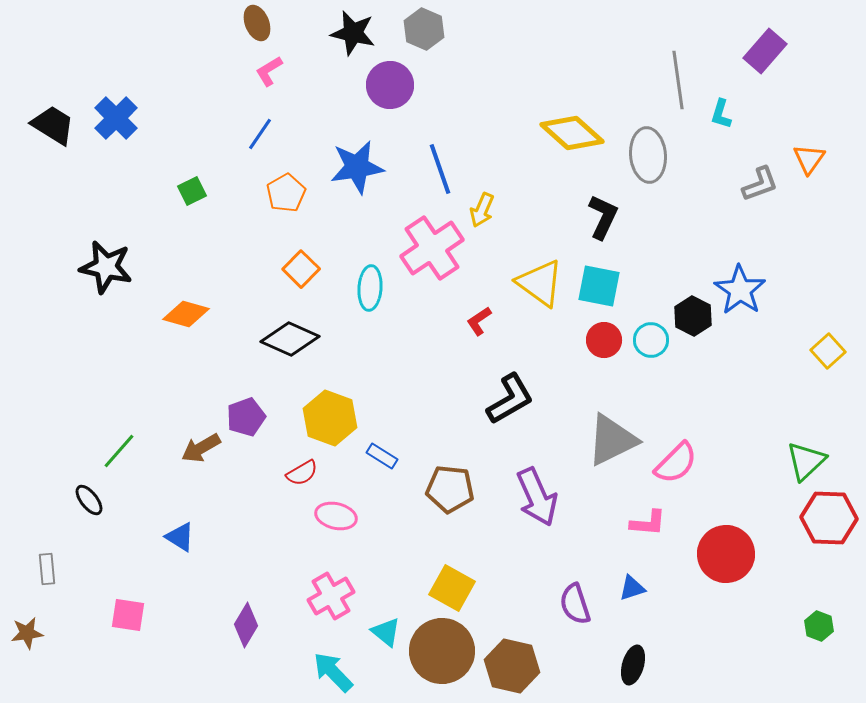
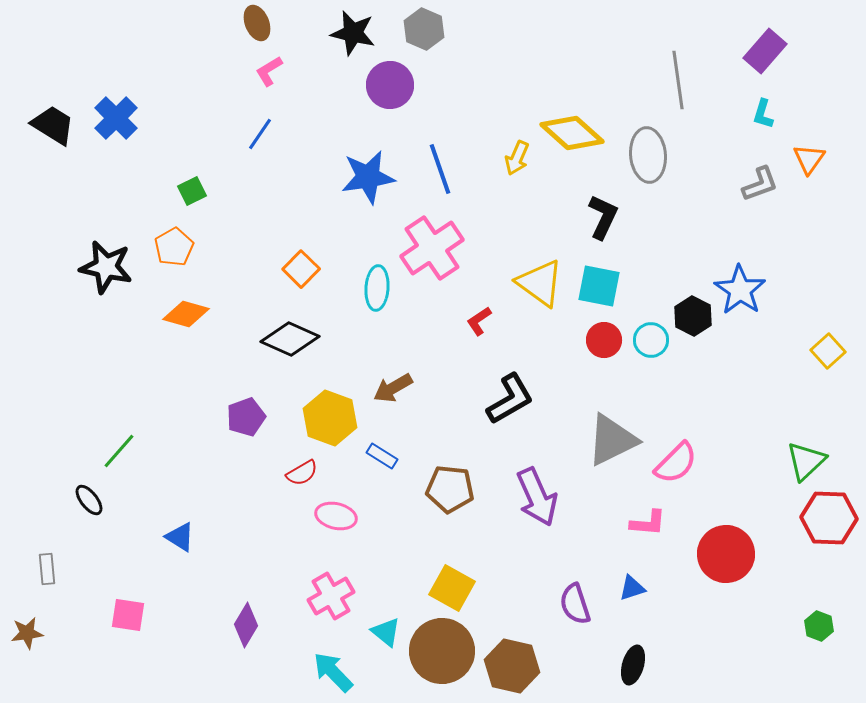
cyan L-shape at (721, 114): moved 42 px right
blue star at (357, 167): moved 11 px right, 10 px down
orange pentagon at (286, 193): moved 112 px left, 54 px down
yellow arrow at (482, 210): moved 35 px right, 52 px up
cyan ellipse at (370, 288): moved 7 px right
brown arrow at (201, 448): moved 192 px right, 60 px up
